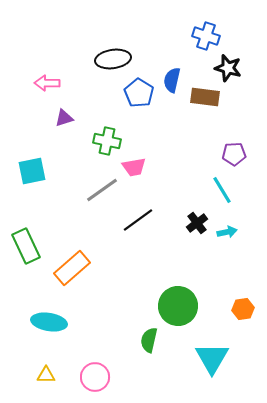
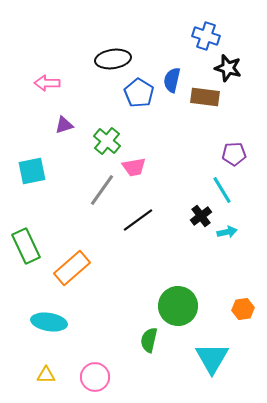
purple triangle: moved 7 px down
green cross: rotated 28 degrees clockwise
gray line: rotated 20 degrees counterclockwise
black cross: moved 4 px right, 7 px up
